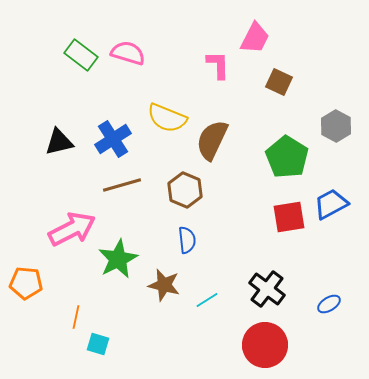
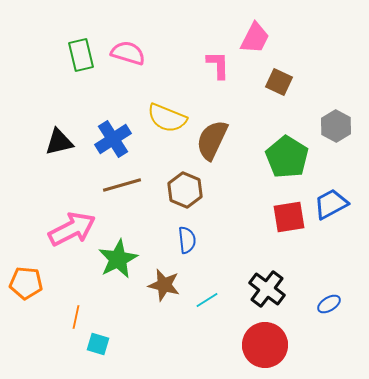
green rectangle: rotated 40 degrees clockwise
